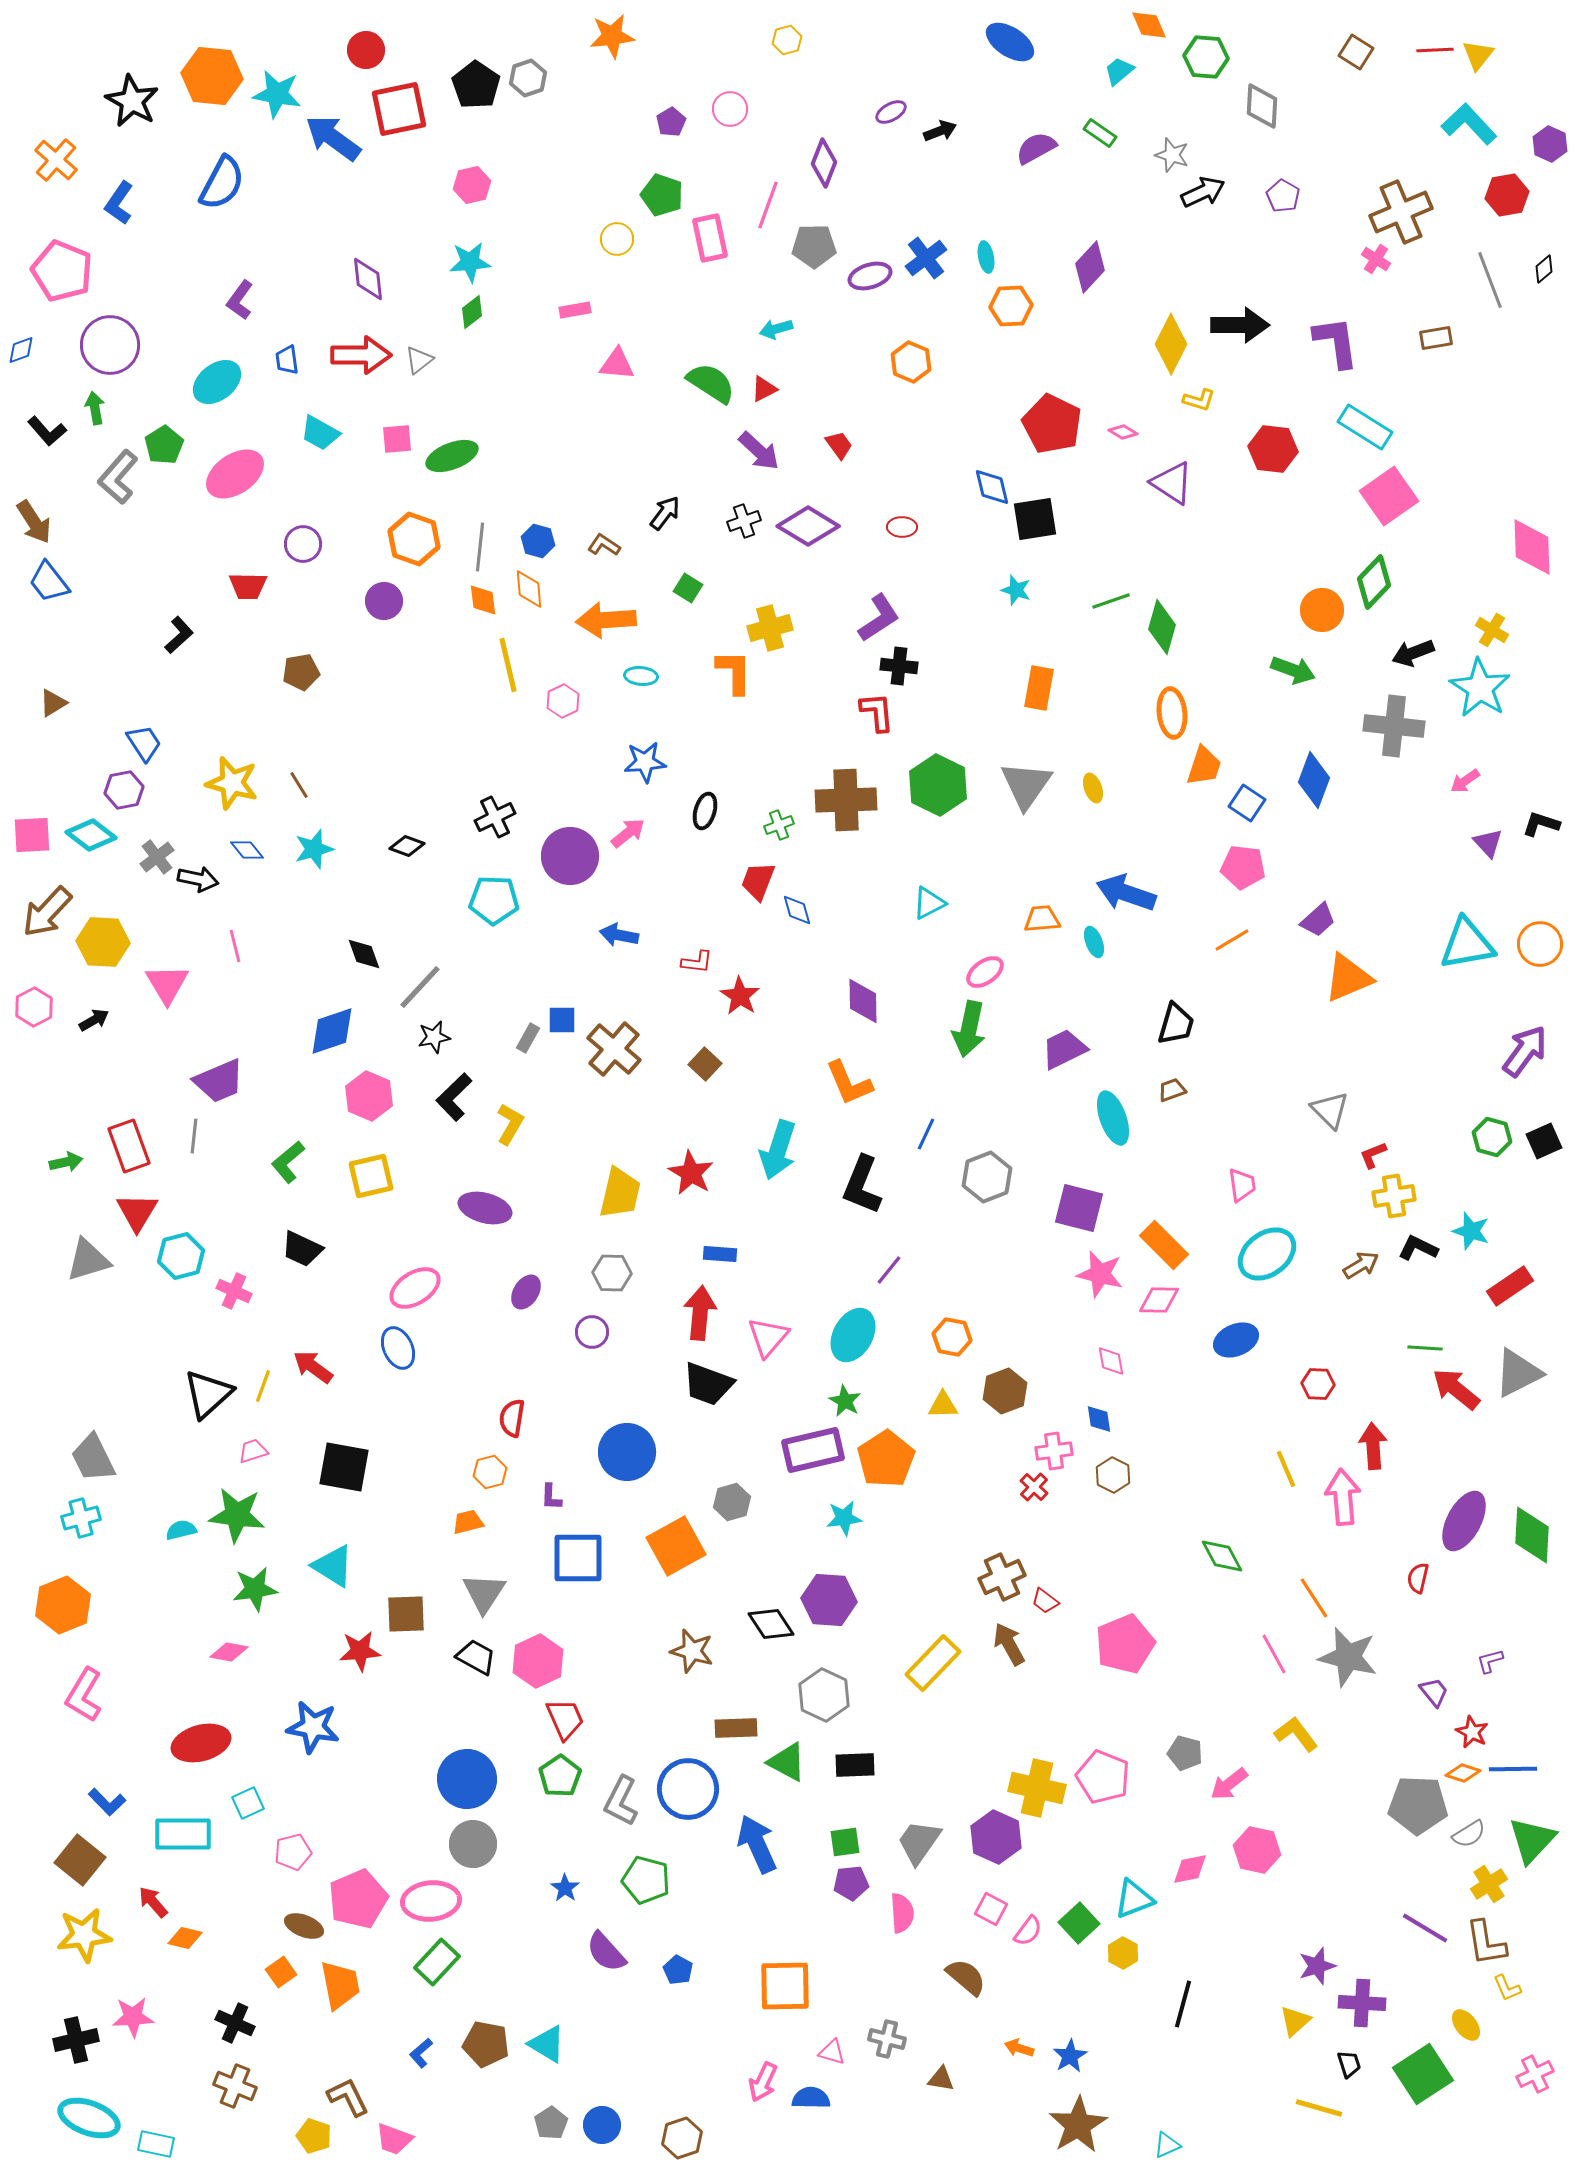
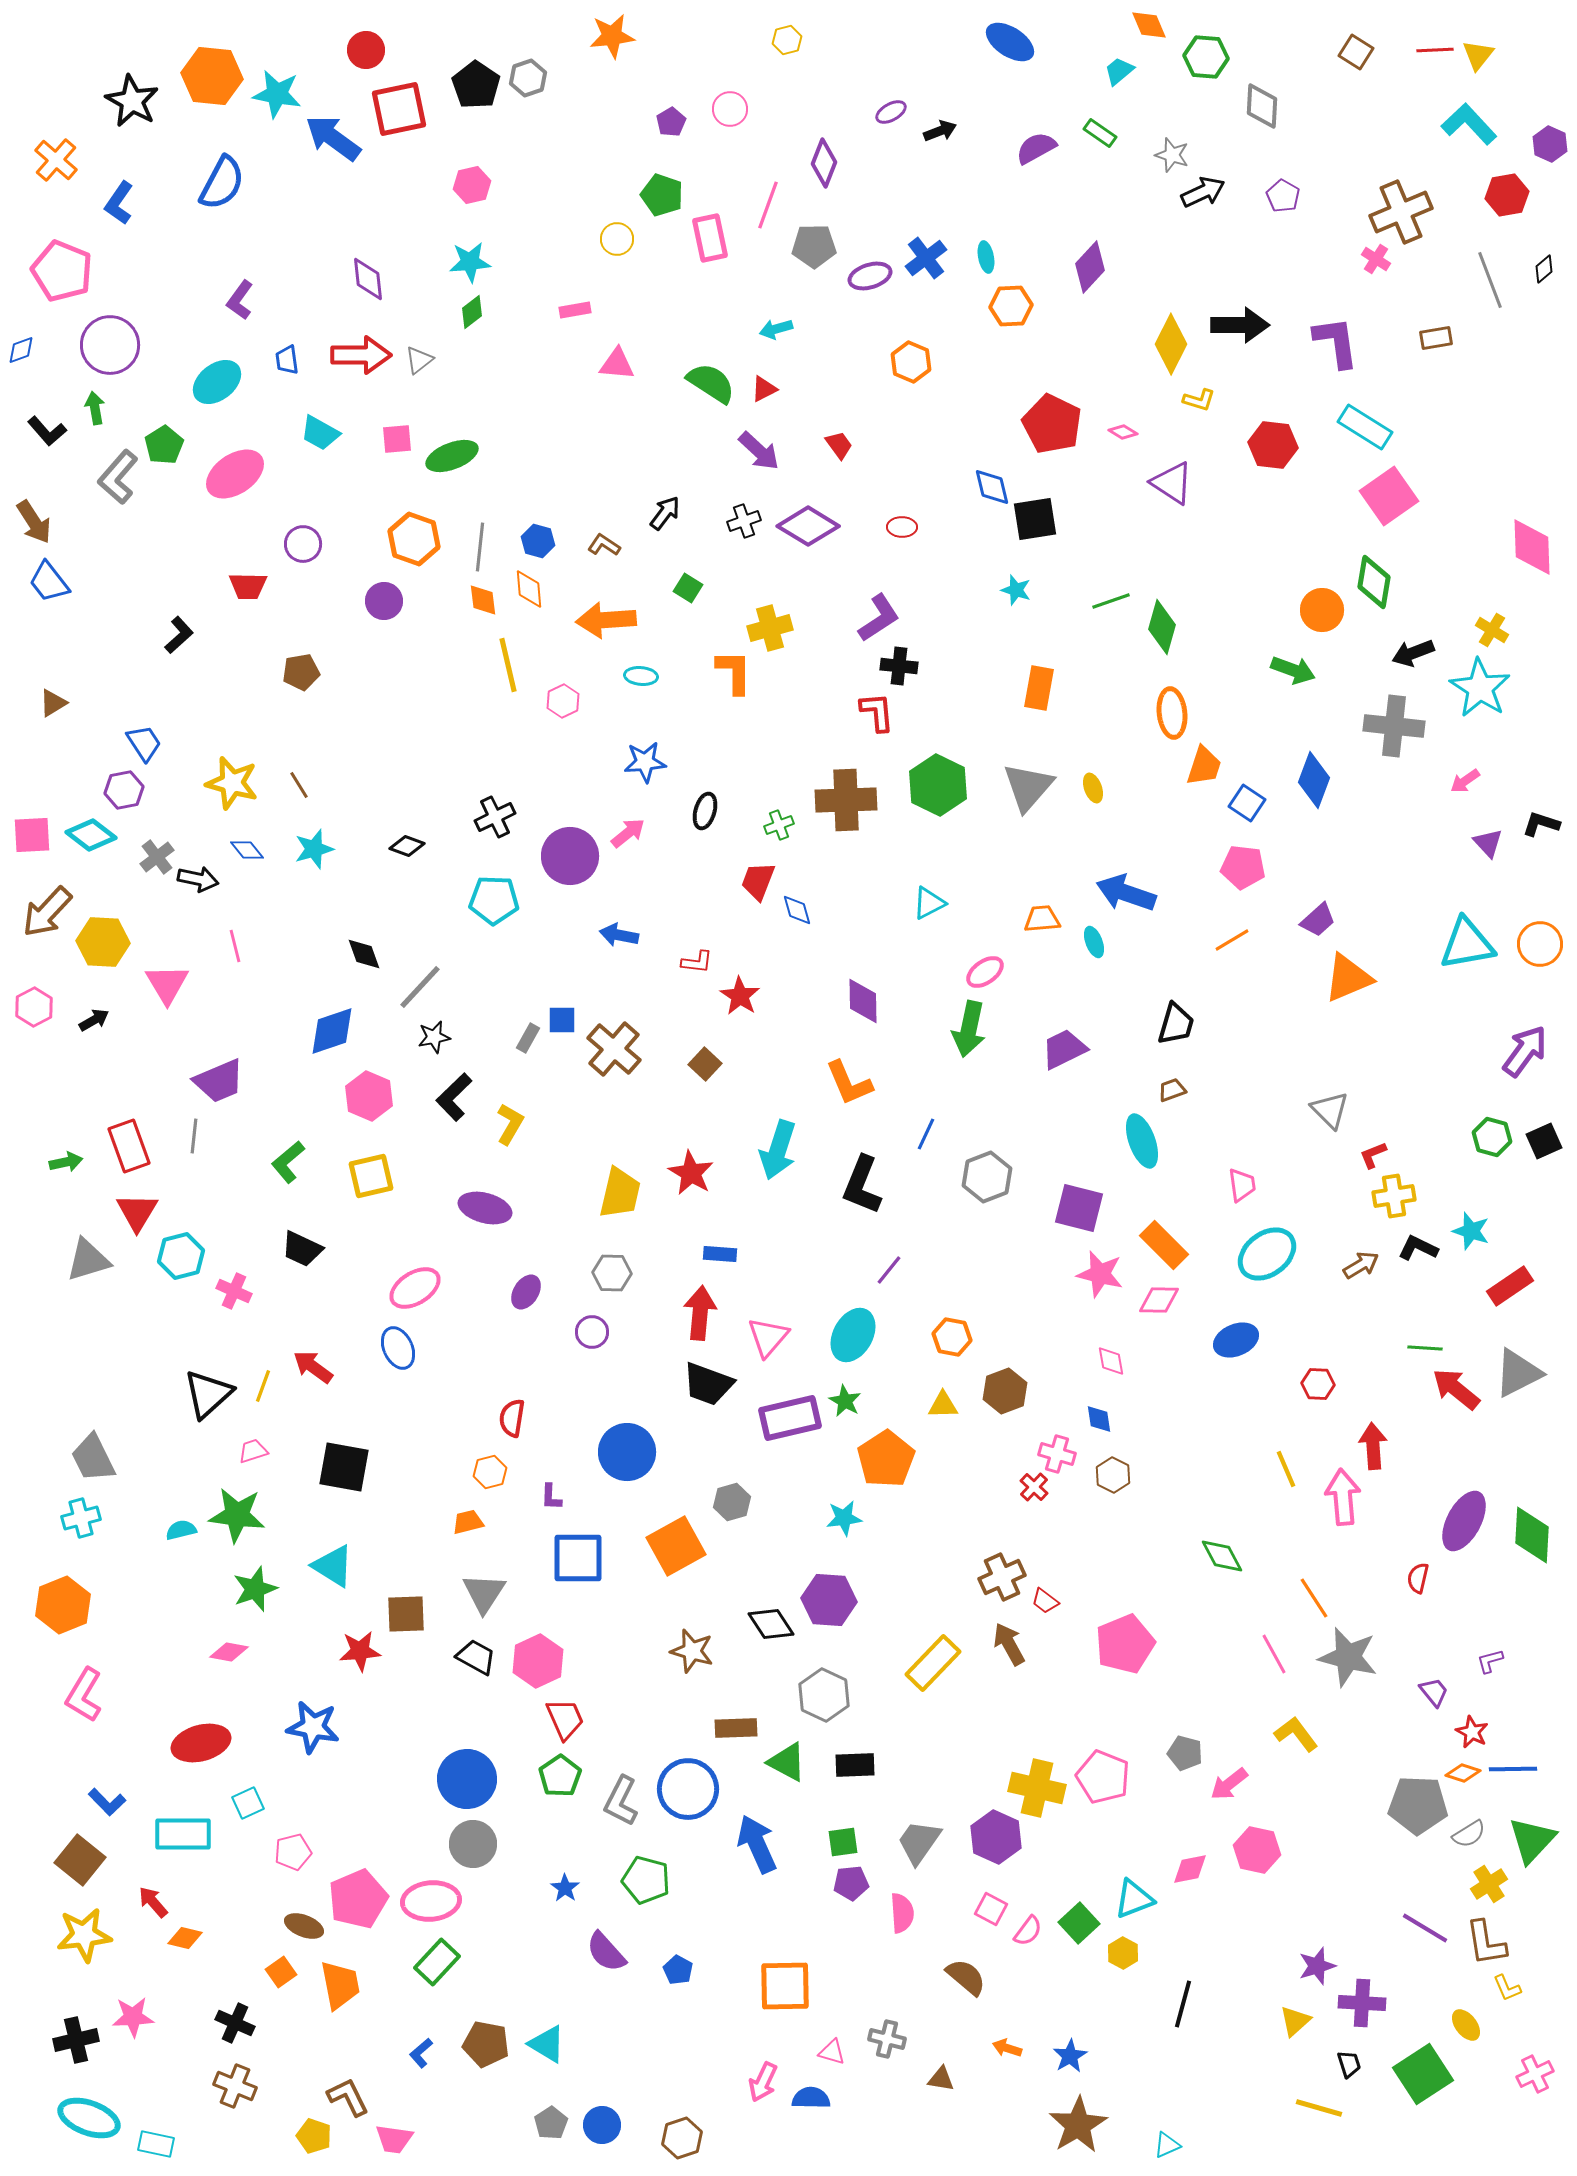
red hexagon at (1273, 449): moved 4 px up
green diamond at (1374, 582): rotated 34 degrees counterclockwise
gray triangle at (1026, 785): moved 2 px right, 2 px down; rotated 6 degrees clockwise
cyan ellipse at (1113, 1118): moved 29 px right, 23 px down
purple rectangle at (813, 1450): moved 23 px left, 32 px up
pink cross at (1054, 1451): moved 3 px right, 3 px down; rotated 24 degrees clockwise
green star at (255, 1589): rotated 12 degrees counterclockwise
green square at (845, 1842): moved 2 px left
orange arrow at (1019, 2048): moved 12 px left
pink trapezoid at (394, 2139): rotated 12 degrees counterclockwise
